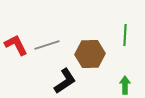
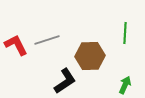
green line: moved 2 px up
gray line: moved 5 px up
brown hexagon: moved 2 px down
green arrow: rotated 24 degrees clockwise
